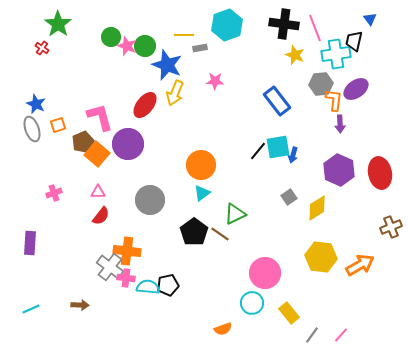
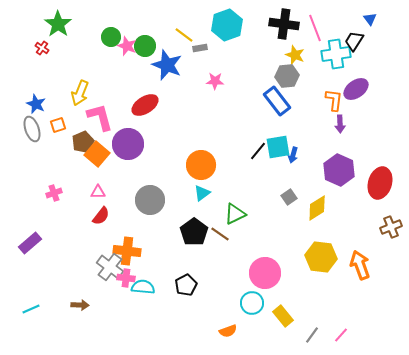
yellow line at (184, 35): rotated 36 degrees clockwise
black trapezoid at (354, 41): rotated 20 degrees clockwise
gray hexagon at (321, 84): moved 34 px left, 8 px up
yellow arrow at (175, 93): moved 95 px left
red ellipse at (145, 105): rotated 20 degrees clockwise
red ellipse at (380, 173): moved 10 px down; rotated 28 degrees clockwise
purple rectangle at (30, 243): rotated 45 degrees clockwise
orange arrow at (360, 265): rotated 80 degrees counterclockwise
black pentagon at (168, 285): moved 18 px right; rotated 15 degrees counterclockwise
cyan semicircle at (148, 287): moved 5 px left
yellow rectangle at (289, 313): moved 6 px left, 3 px down
orange semicircle at (223, 329): moved 5 px right, 2 px down
